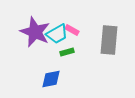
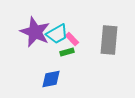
pink rectangle: moved 9 px down; rotated 16 degrees clockwise
